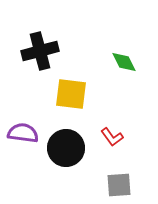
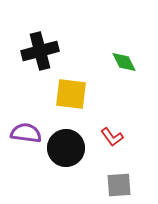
purple semicircle: moved 3 px right
